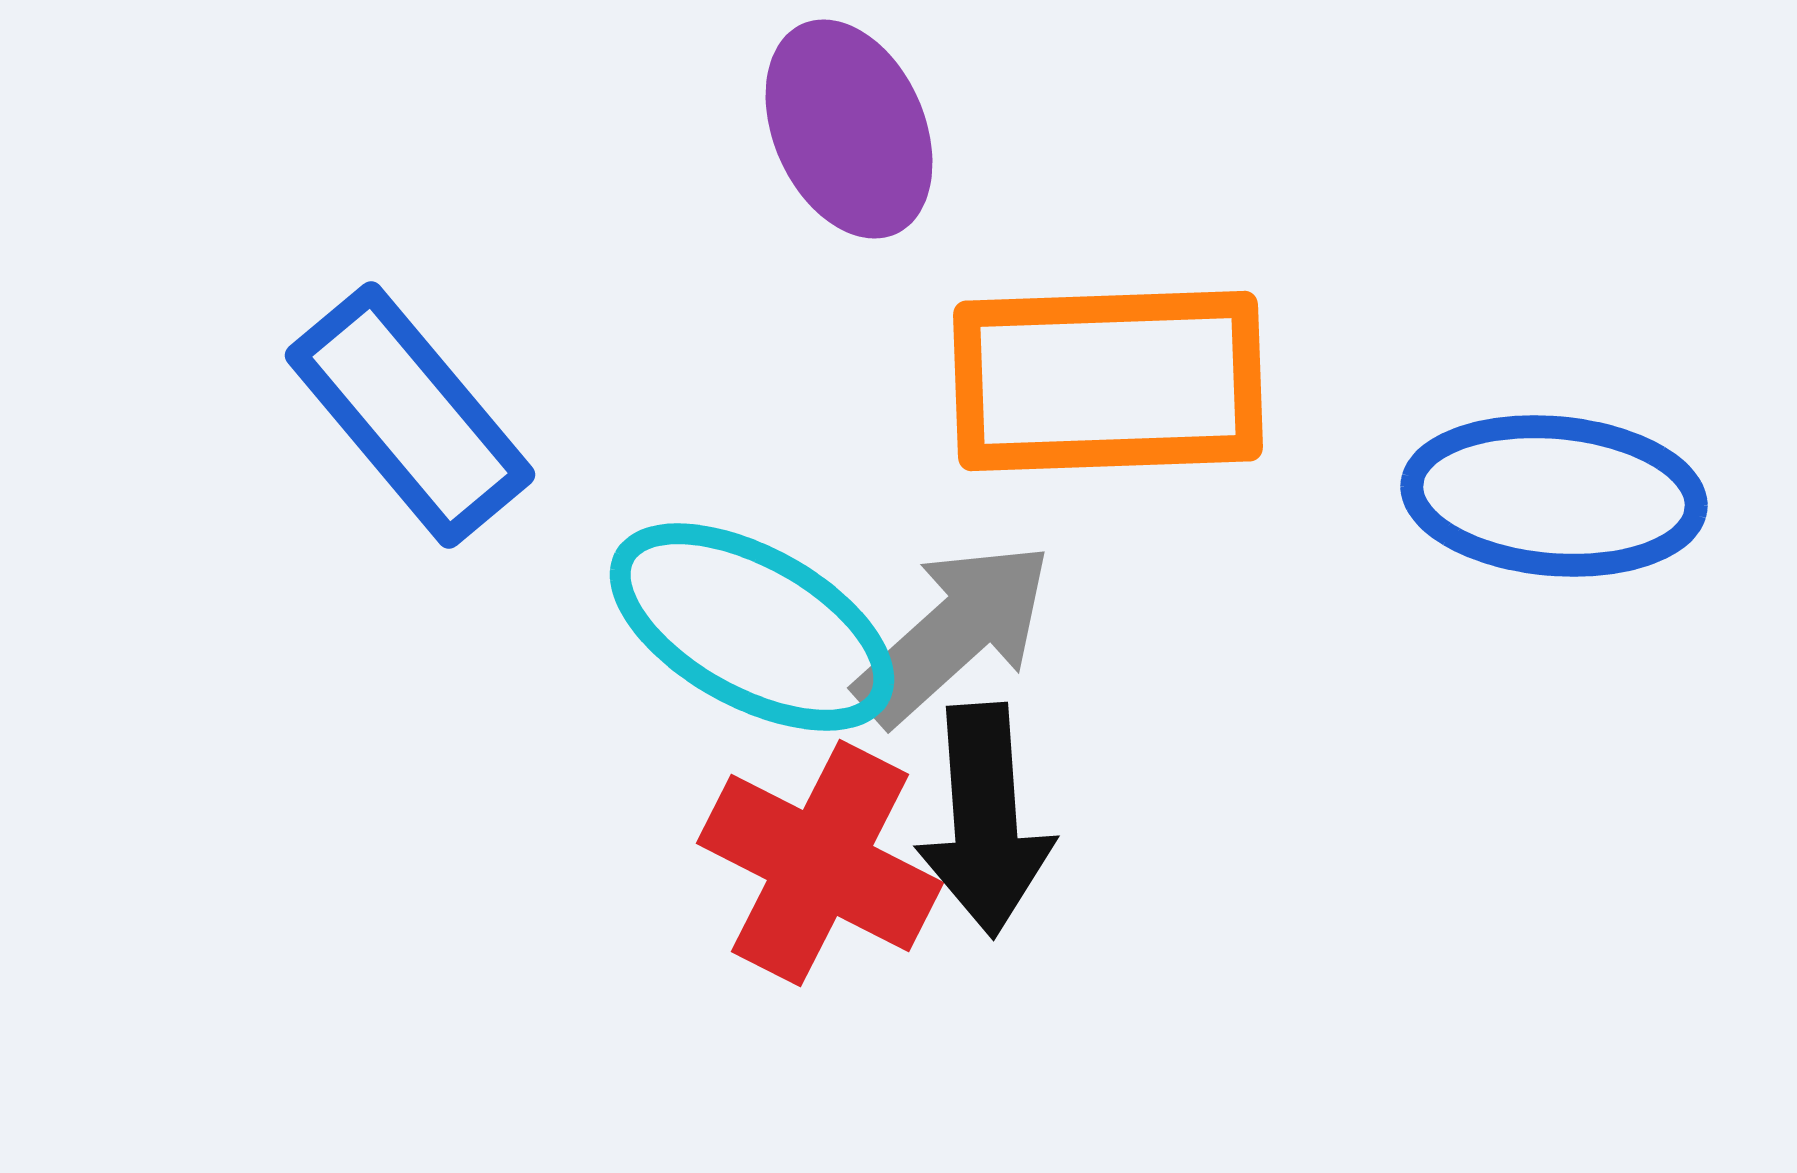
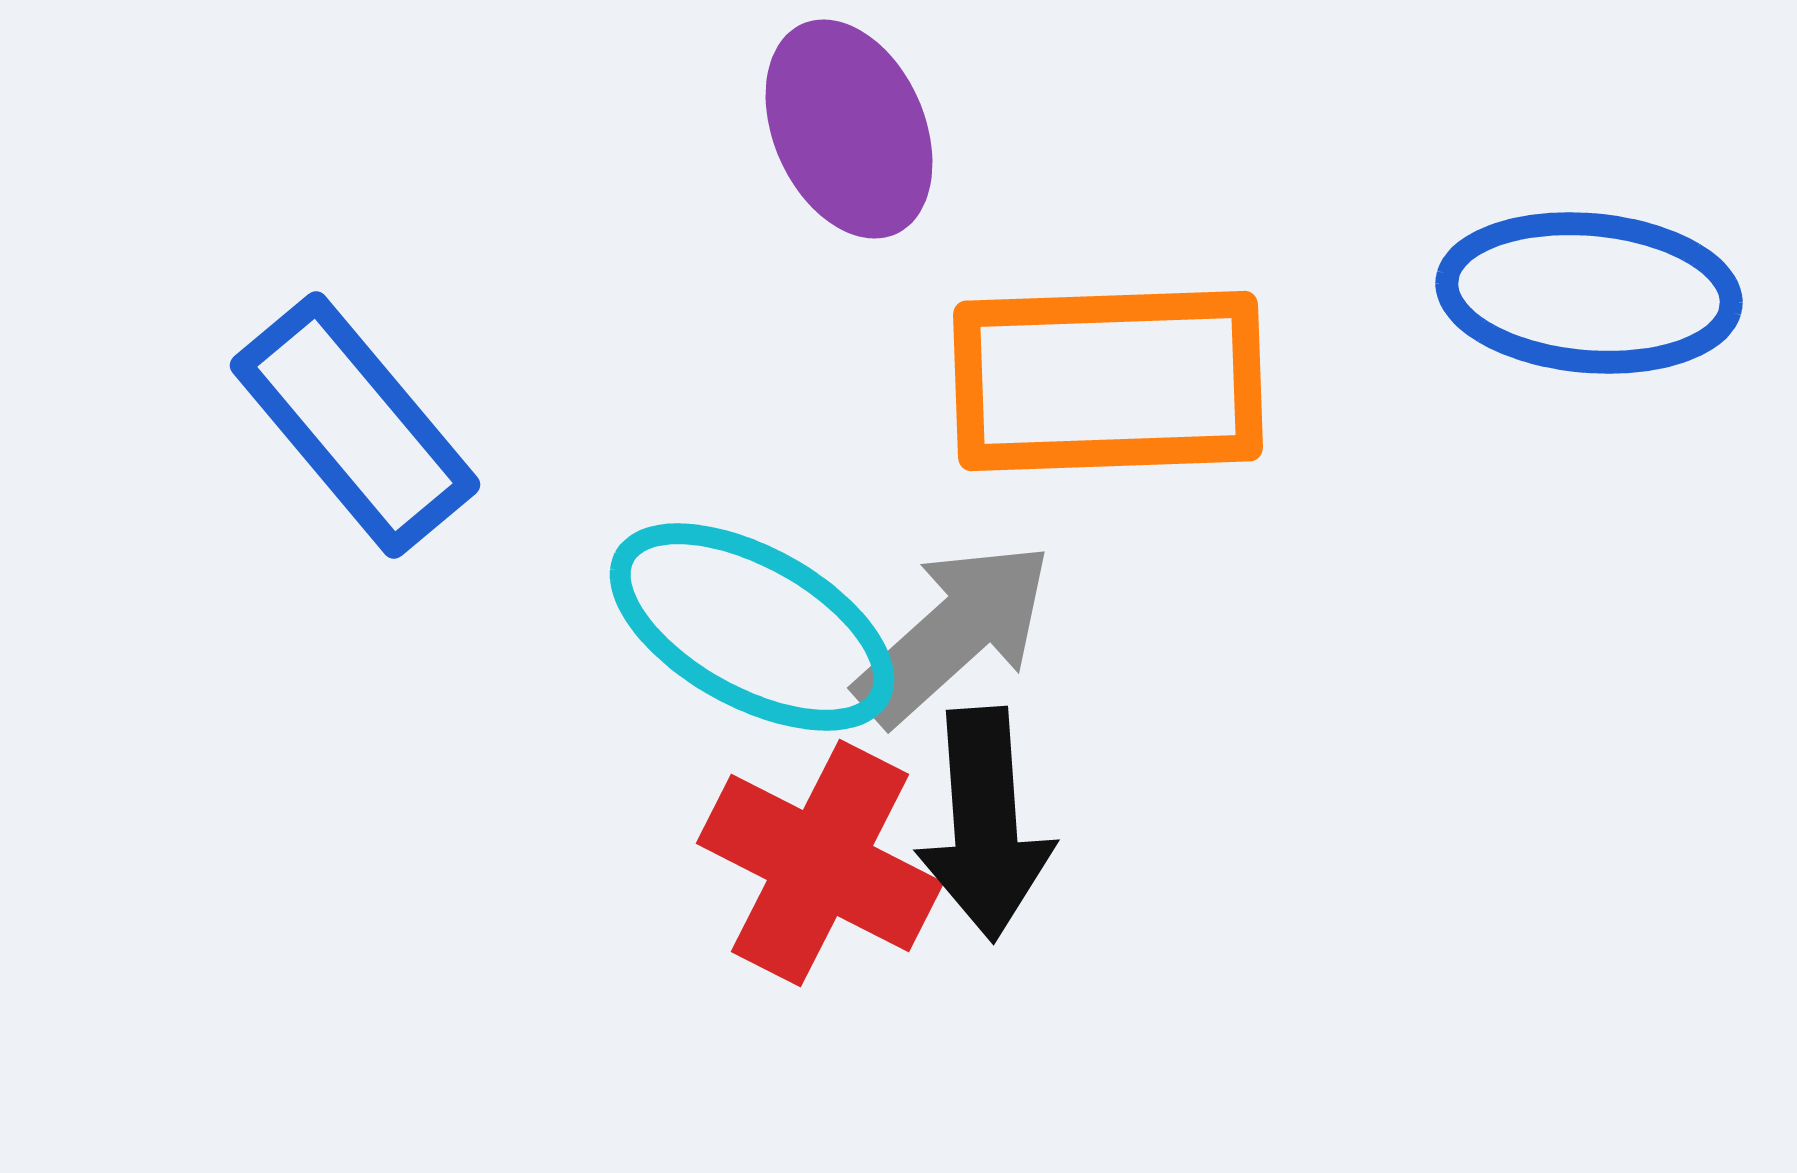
blue rectangle: moved 55 px left, 10 px down
blue ellipse: moved 35 px right, 203 px up
black arrow: moved 4 px down
